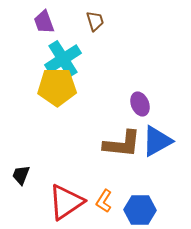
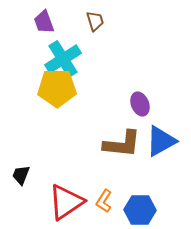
yellow pentagon: moved 1 px down
blue triangle: moved 4 px right
